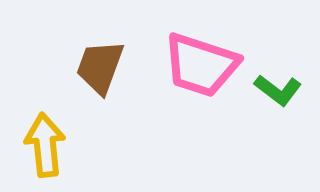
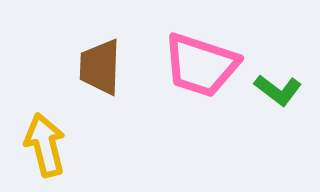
brown trapezoid: rotated 18 degrees counterclockwise
yellow arrow: rotated 8 degrees counterclockwise
